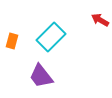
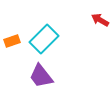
cyan rectangle: moved 7 px left, 2 px down
orange rectangle: rotated 56 degrees clockwise
